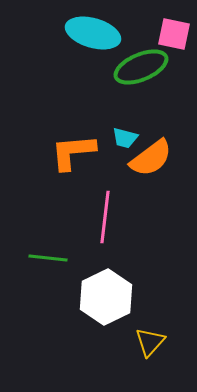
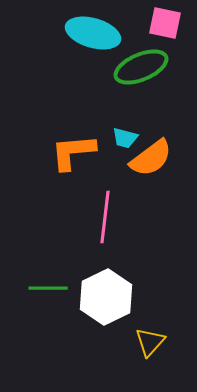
pink square: moved 9 px left, 11 px up
green line: moved 30 px down; rotated 6 degrees counterclockwise
